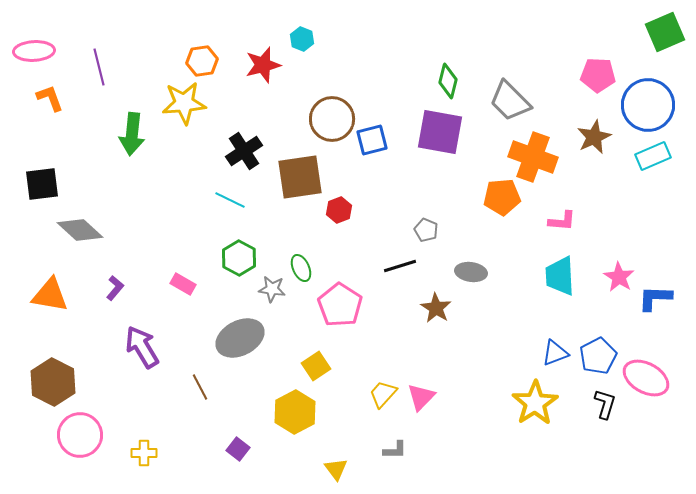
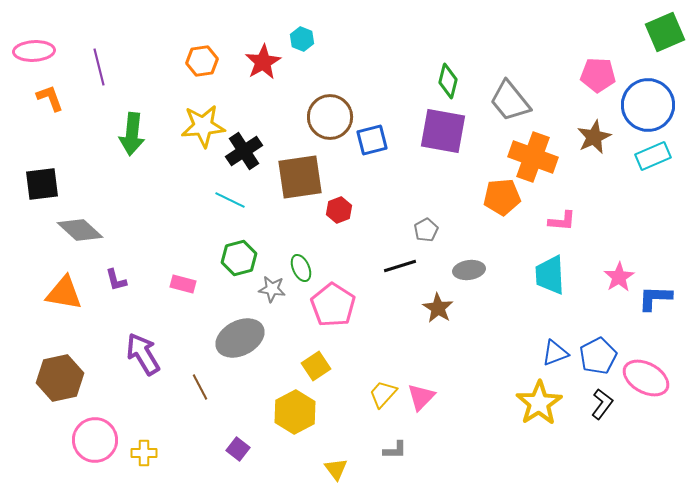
red star at (263, 65): moved 3 px up; rotated 15 degrees counterclockwise
gray trapezoid at (510, 101): rotated 6 degrees clockwise
yellow star at (184, 103): moved 19 px right, 23 px down
brown circle at (332, 119): moved 2 px left, 2 px up
purple square at (440, 132): moved 3 px right, 1 px up
gray pentagon at (426, 230): rotated 20 degrees clockwise
green hexagon at (239, 258): rotated 16 degrees clockwise
gray ellipse at (471, 272): moved 2 px left, 2 px up; rotated 16 degrees counterclockwise
cyan trapezoid at (560, 276): moved 10 px left, 1 px up
pink star at (619, 277): rotated 8 degrees clockwise
pink rectangle at (183, 284): rotated 15 degrees counterclockwise
purple L-shape at (115, 288): moved 1 px right, 8 px up; rotated 125 degrees clockwise
orange triangle at (50, 295): moved 14 px right, 2 px up
pink pentagon at (340, 305): moved 7 px left
brown star at (436, 308): moved 2 px right
purple arrow at (142, 347): moved 1 px right, 7 px down
brown hexagon at (53, 382): moved 7 px right, 4 px up; rotated 21 degrees clockwise
yellow star at (535, 403): moved 4 px right
black L-shape at (605, 404): moved 3 px left; rotated 20 degrees clockwise
pink circle at (80, 435): moved 15 px right, 5 px down
